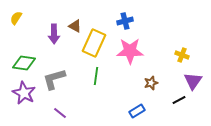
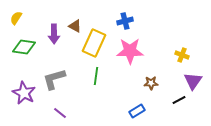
green diamond: moved 16 px up
brown star: rotated 16 degrees clockwise
